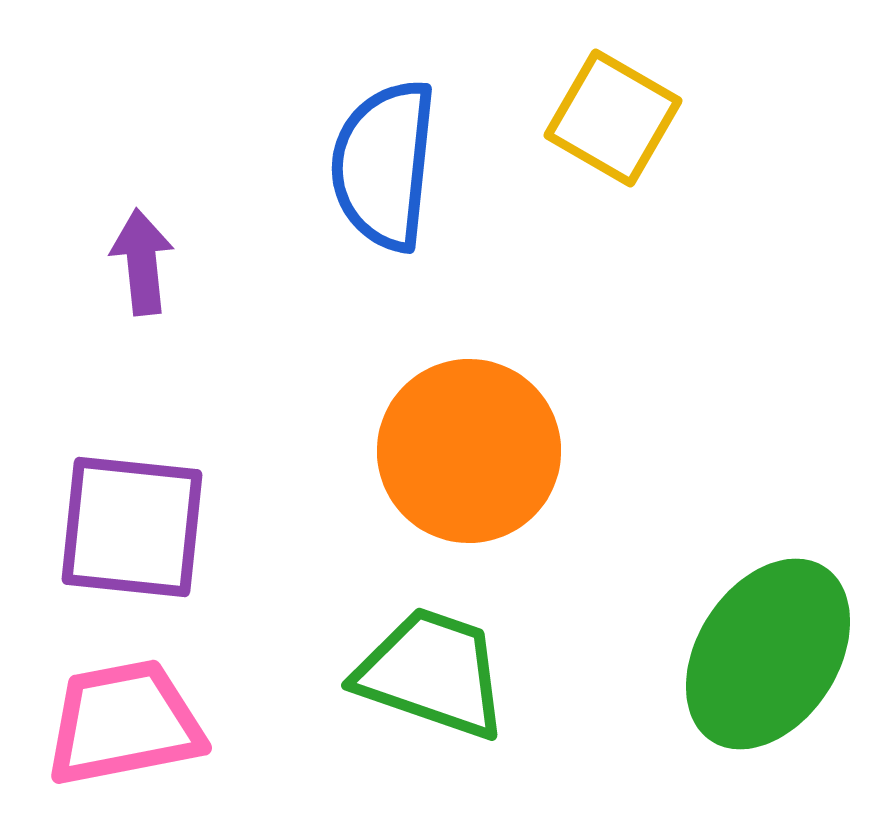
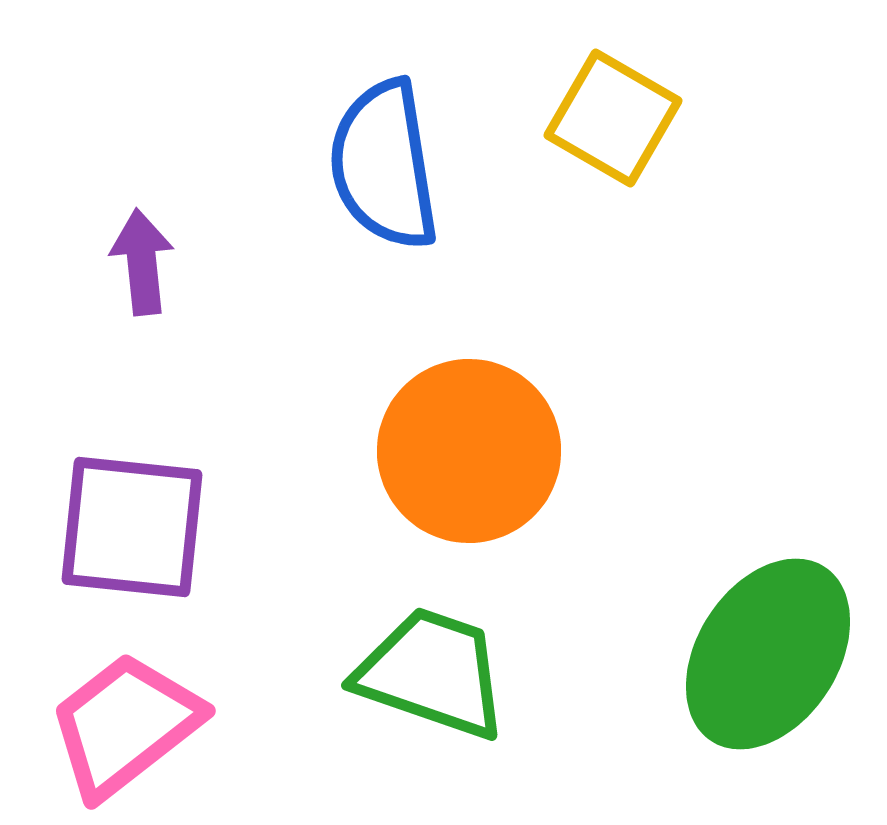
blue semicircle: rotated 15 degrees counterclockwise
pink trapezoid: moved 1 px right, 2 px down; rotated 27 degrees counterclockwise
